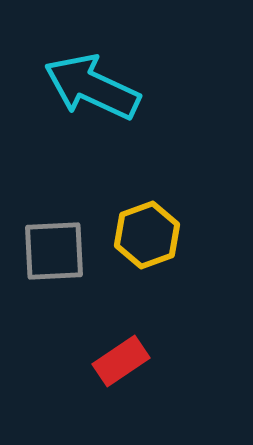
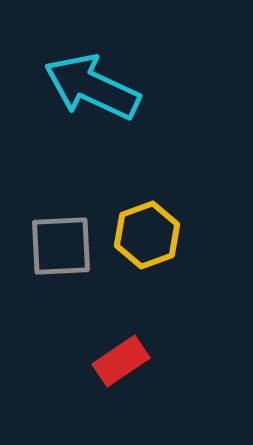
gray square: moved 7 px right, 5 px up
